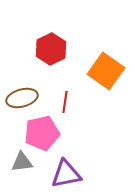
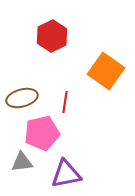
red hexagon: moved 1 px right, 13 px up
